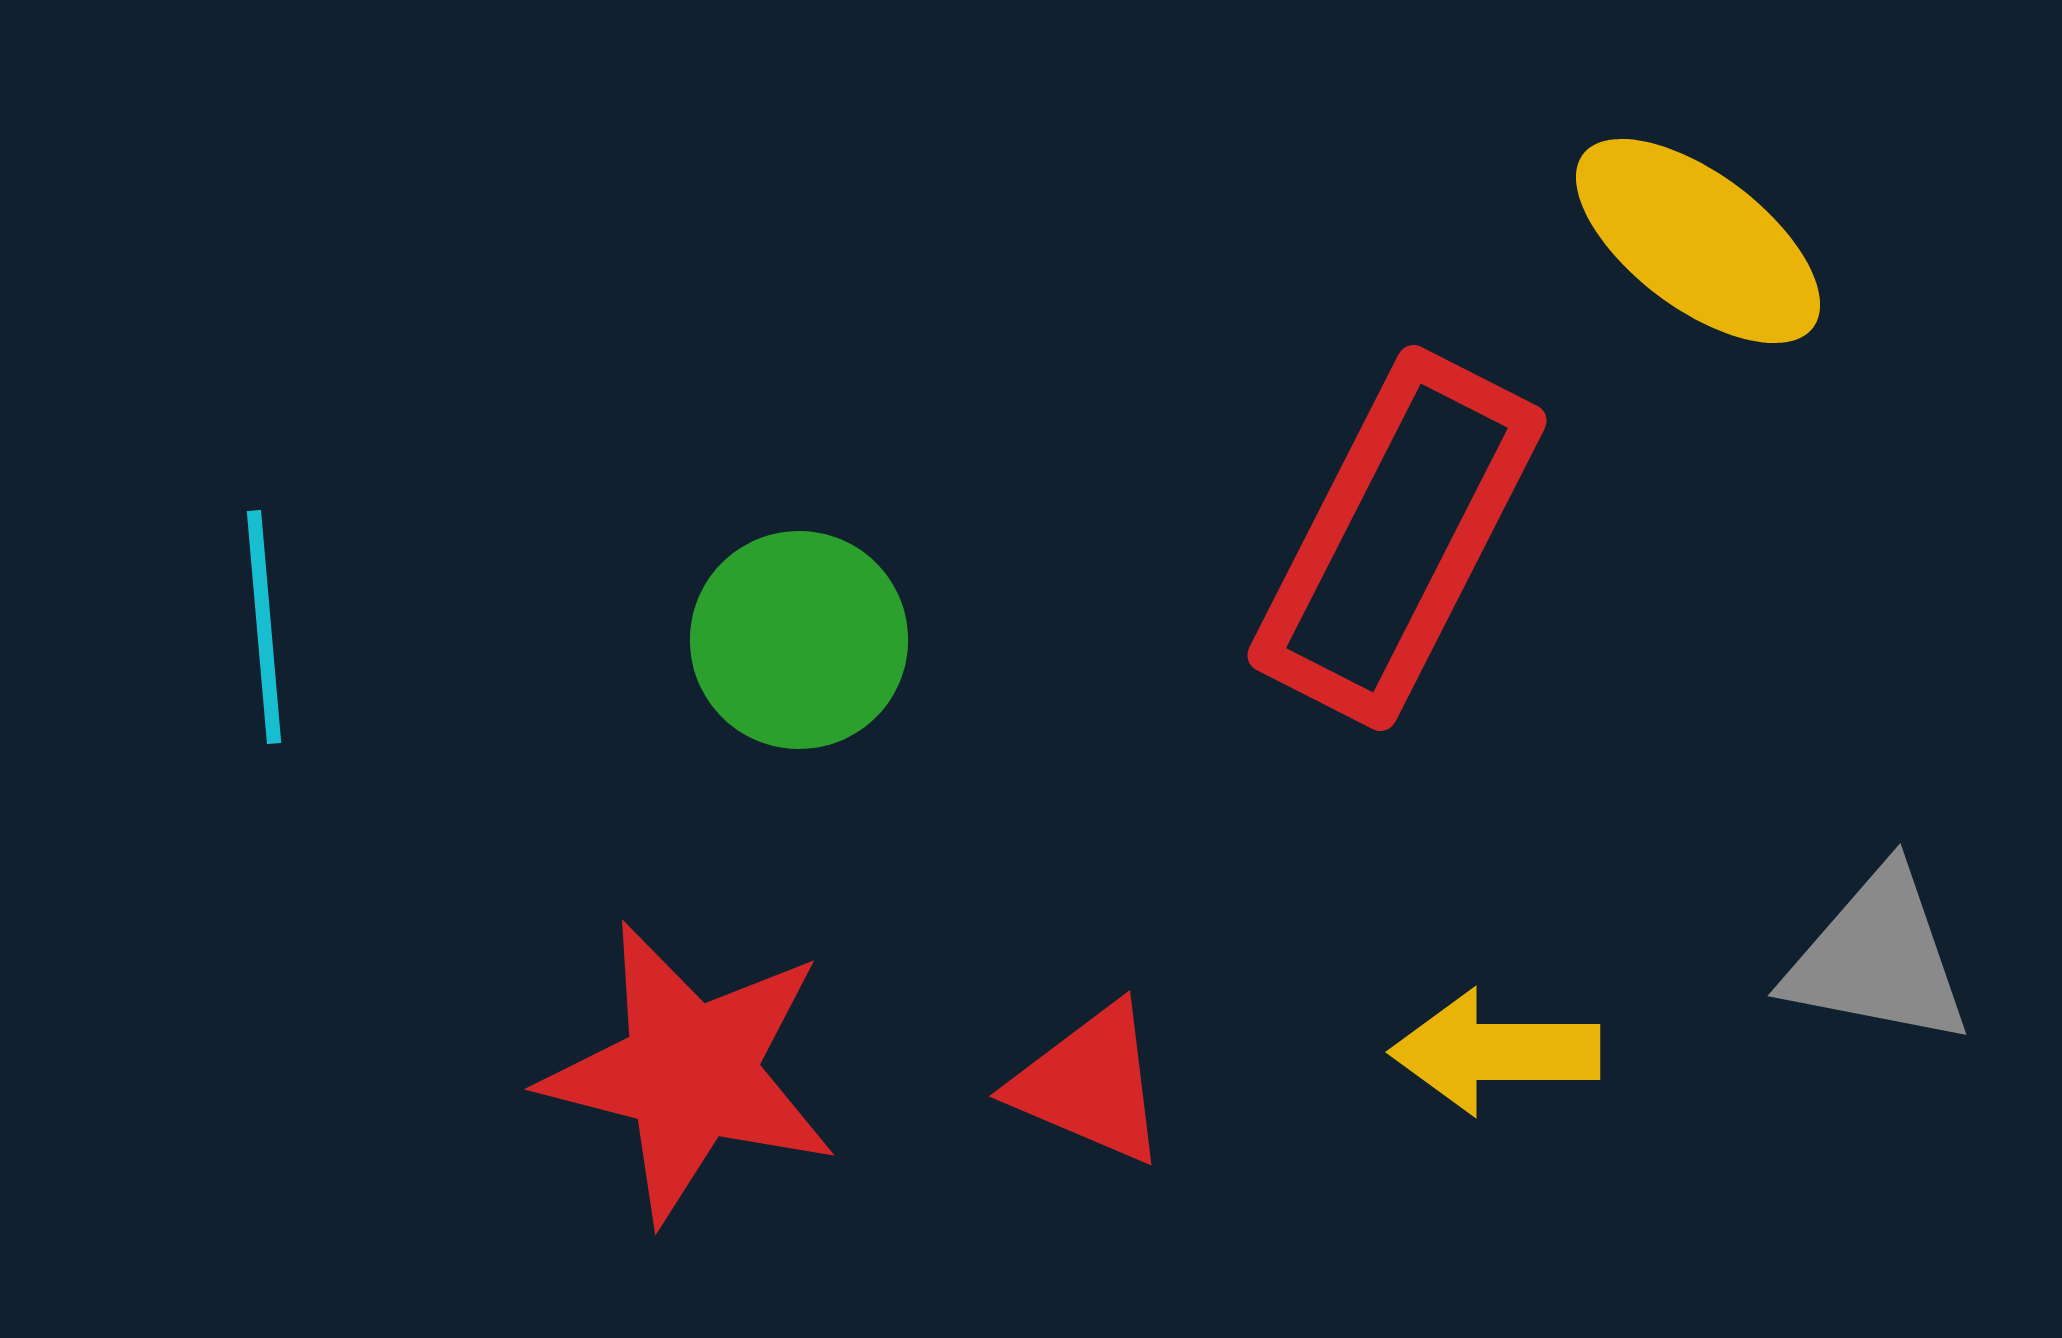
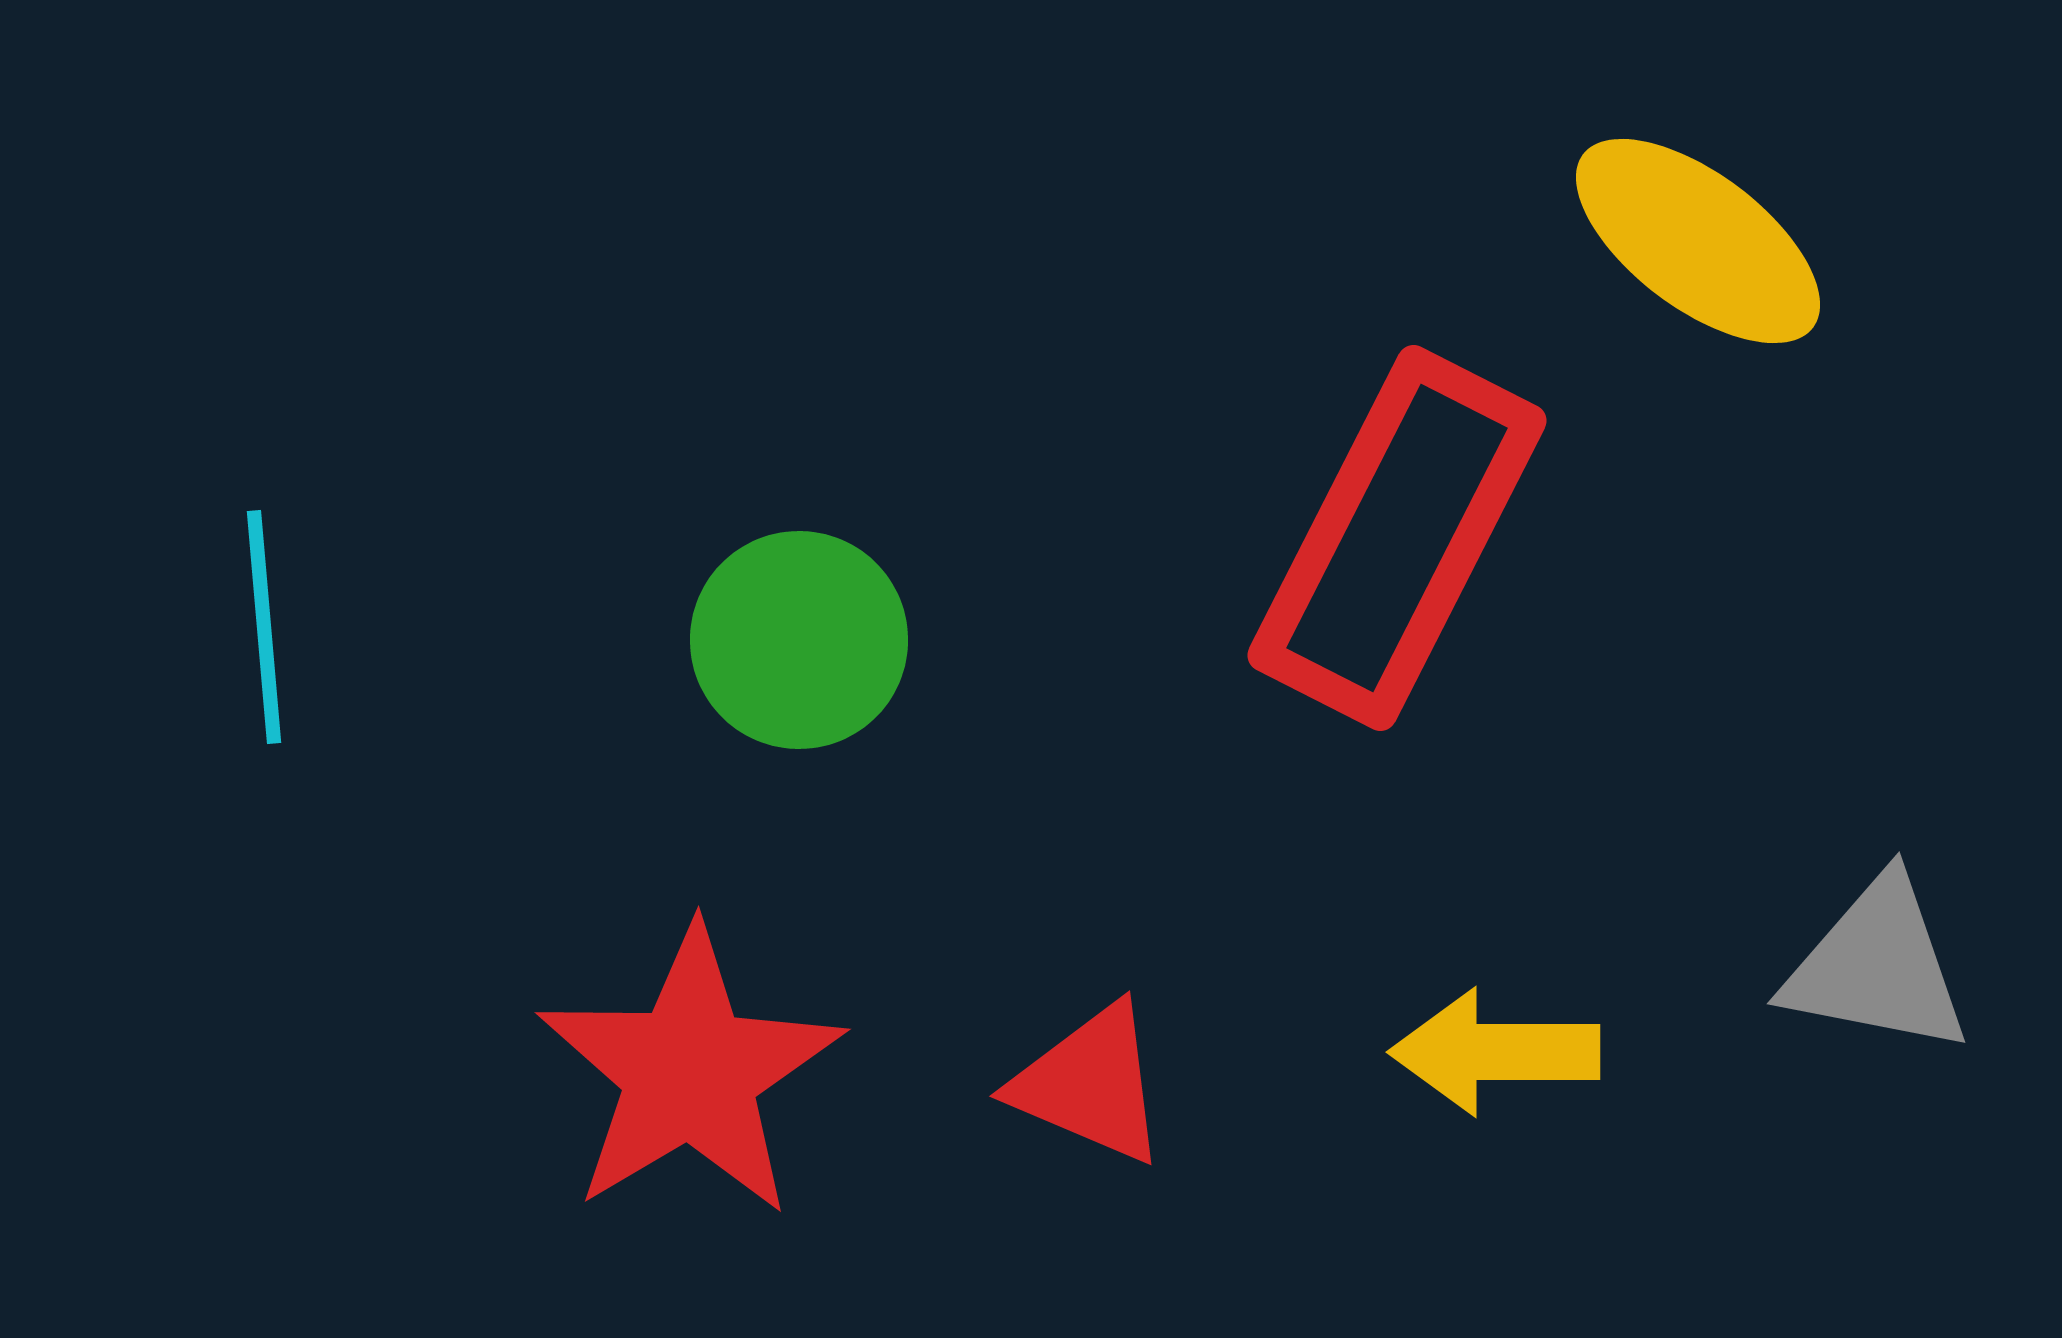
gray triangle: moved 1 px left, 8 px down
red star: rotated 27 degrees clockwise
